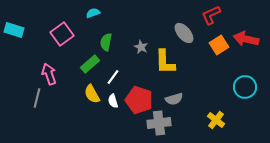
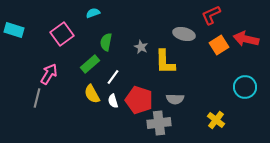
gray ellipse: moved 1 px down; rotated 35 degrees counterclockwise
pink arrow: rotated 50 degrees clockwise
gray semicircle: moved 1 px right; rotated 18 degrees clockwise
